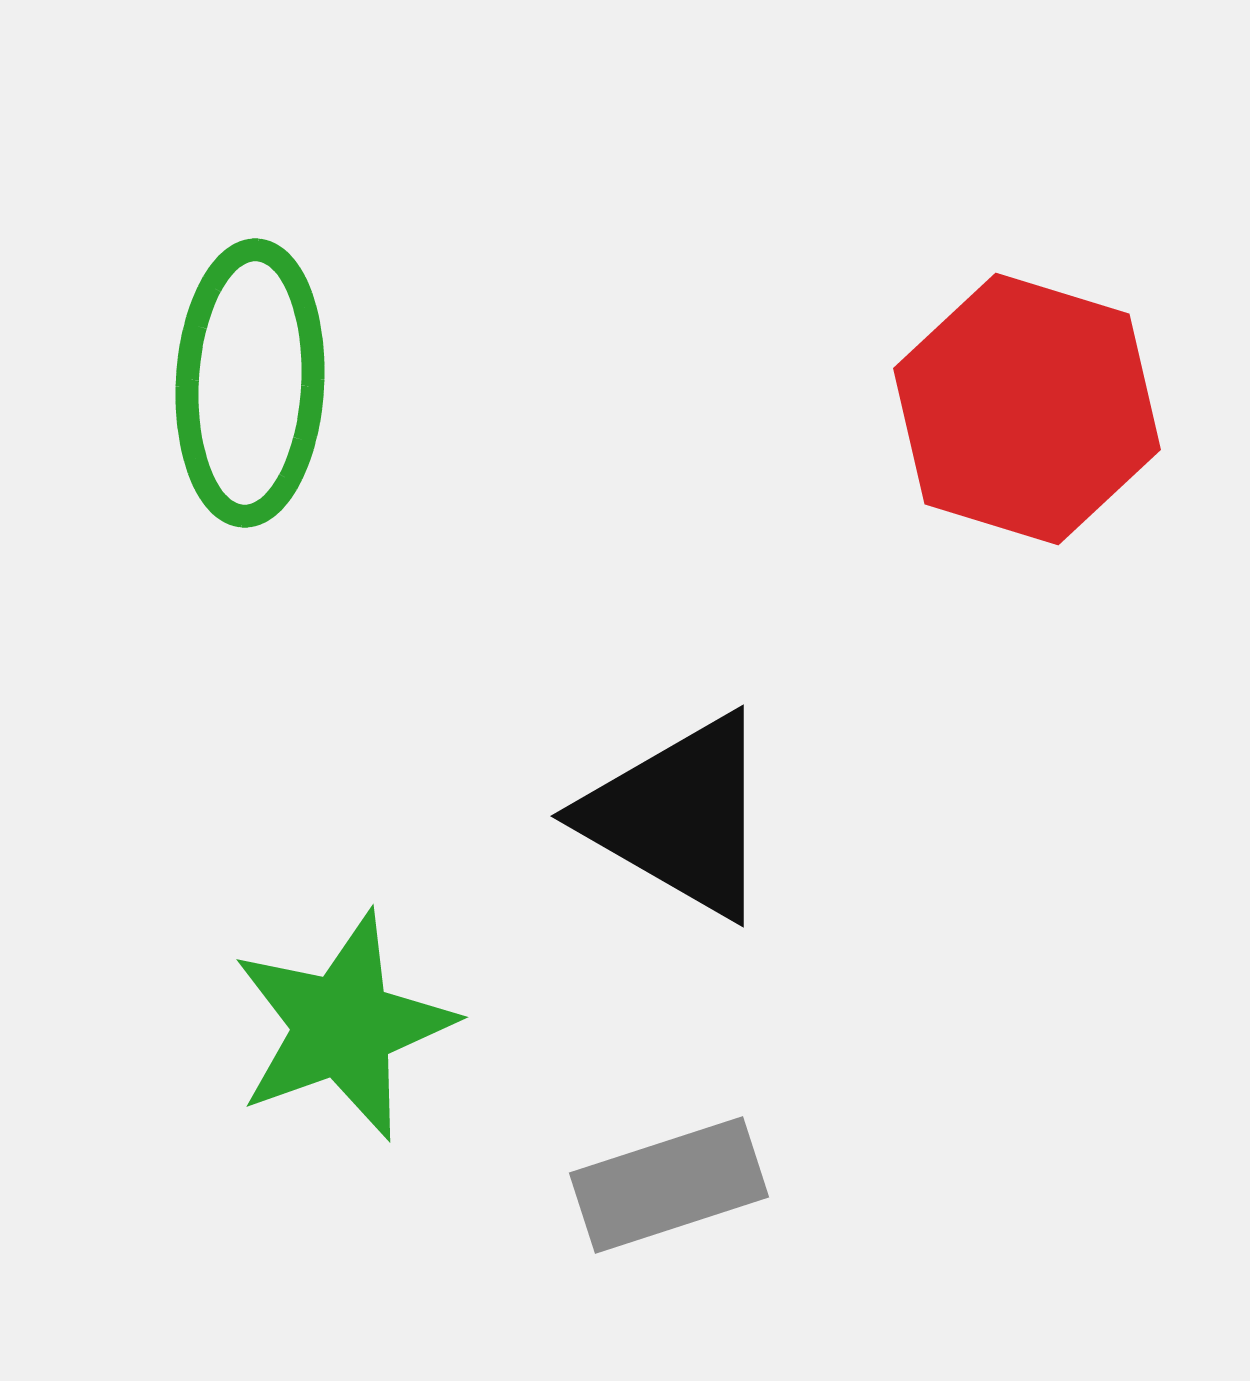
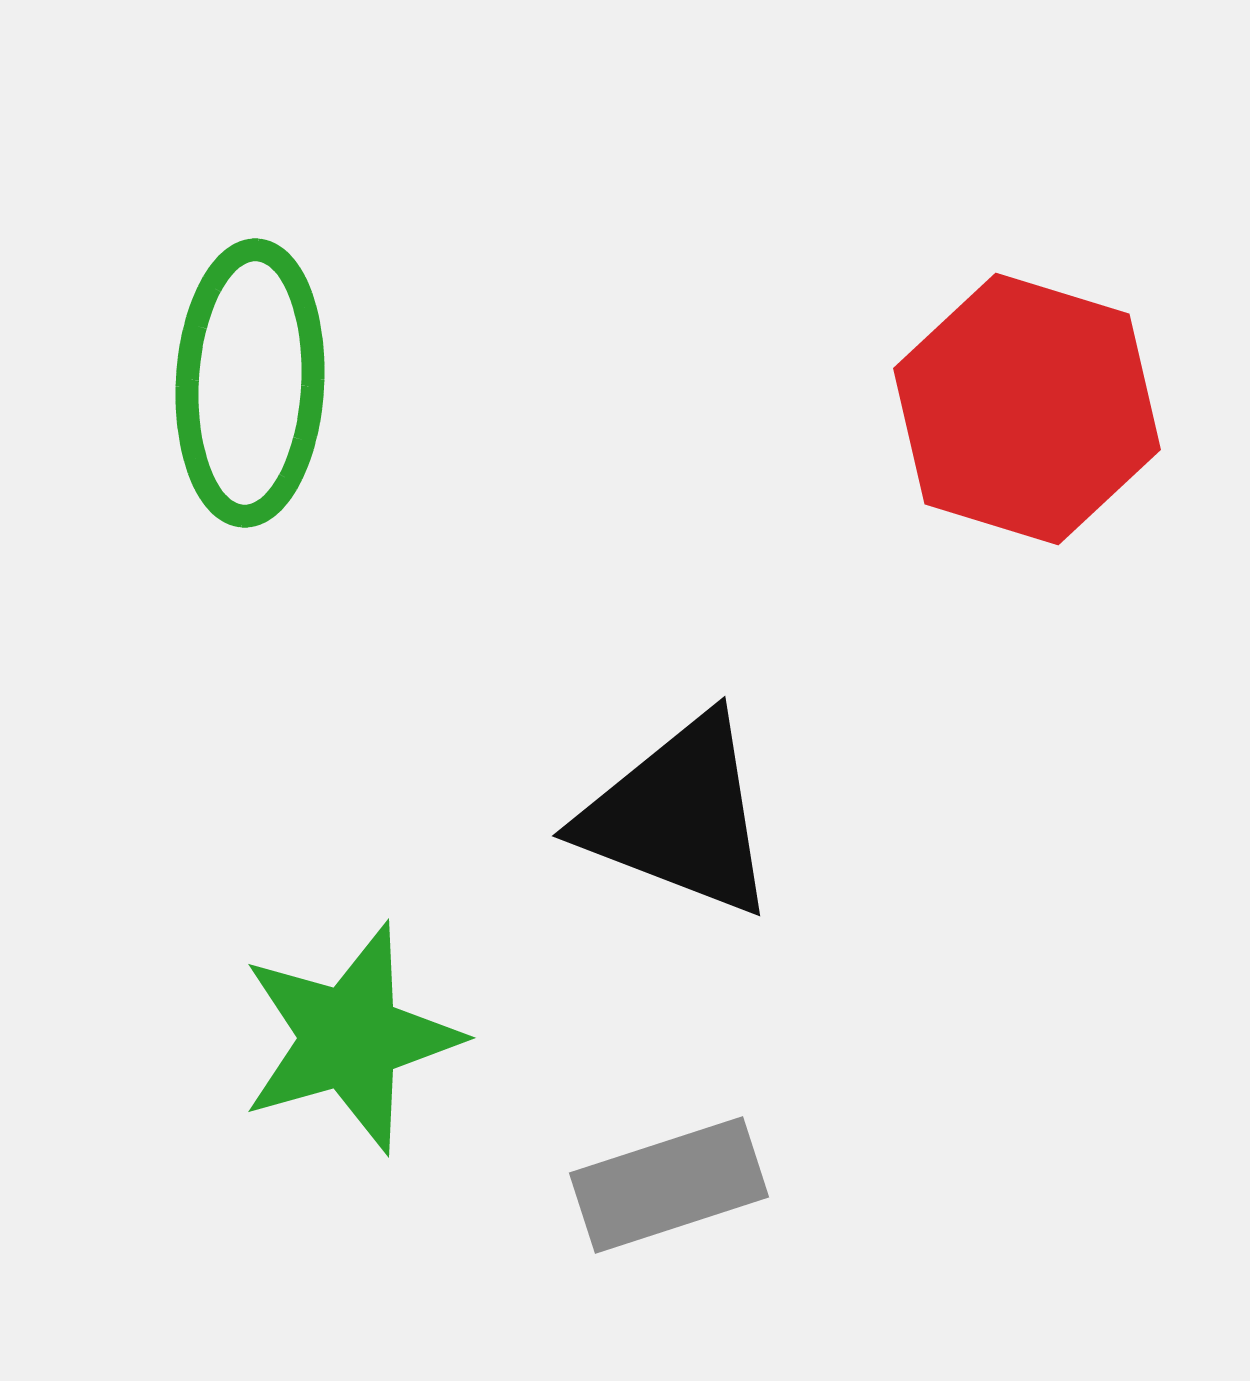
black triangle: rotated 9 degrees counterclockwise
green star: moved 7 px right, 12 px down; rotated 4 degrees clockwise
